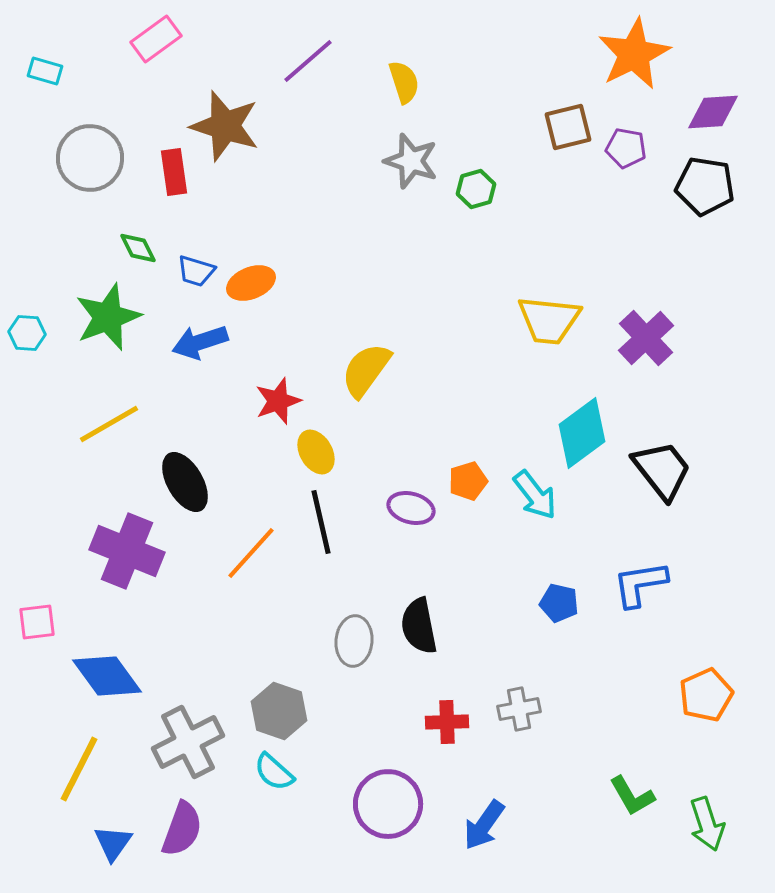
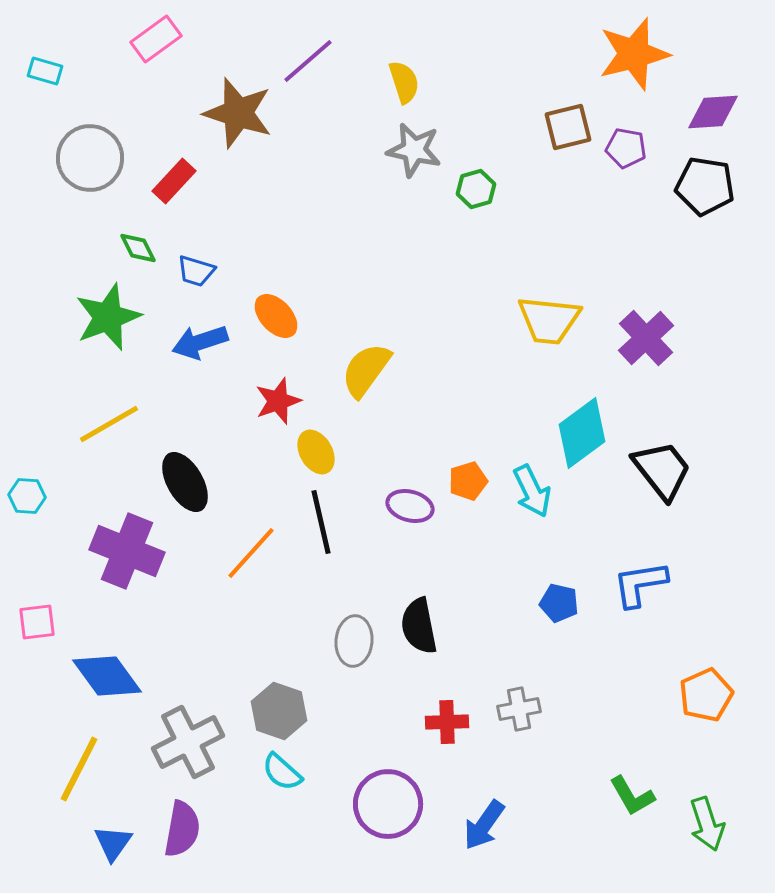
orange star at (634, 54): rotated 12 degrees clockwise
brown star at (225, 126): moved 13 px right, 13 px up
gray star at (411, 161): moved 3 px right, 11 px up; rotated 6 degrees counterclockwise
red rectangle at (174, 172): moved 9 px down; rotated 51 degrees clockwise
orange ellipse at (251, 283): moved 25 px right, 33 px down; rotated 69 degrees clockwise
cyan hexagon at (27, 333): moved 163 px down
cyan arrow at (535, 495): moved 3 px left, 4 px up; rotated 12 degrees clockwise
purple ellipse at (411, 508): moved 1 px left, 2 px up
cyan semicircle at (274, 772): moved 8 px right
purple semicircle at (182, 829): rotated 10 degrees counterclockwise
